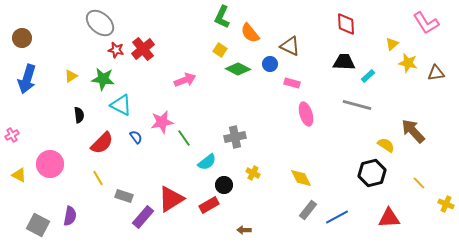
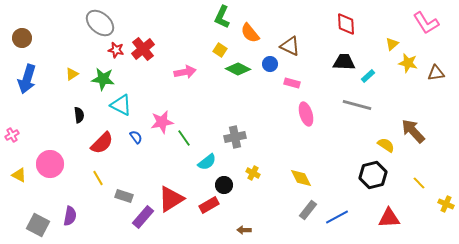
yellow triangle at (71, 76): moved 1 px right, 2 px up
pink arrow at (185, 80): moved 8 px up; rotated 10 degrees clockwise
black hexagon at (372, 173): moved 1 px right, 2 px down
